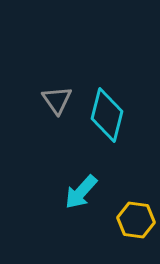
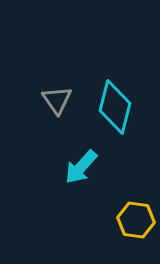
cyan diamond: moved 8 px right, 8 px up
cyan arrow: moved 25 px up
